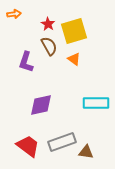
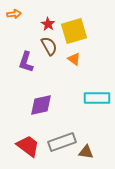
cyan rectangle: moved 1 px right, 5 px up
